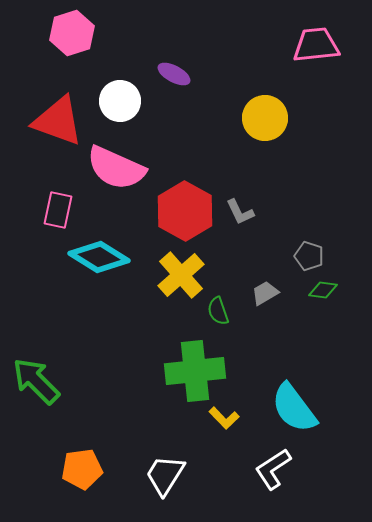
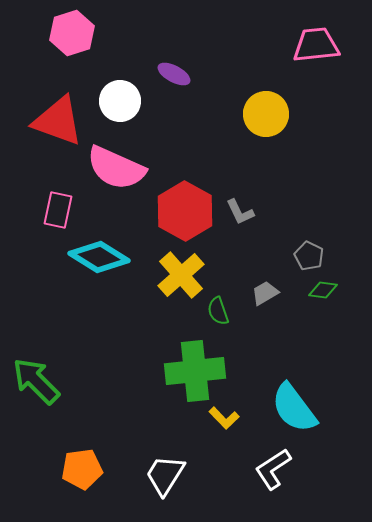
yellow circle: moved 1 px right, 4 px up
gray pentagon: rotated 8 degrees clockwise
